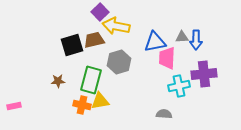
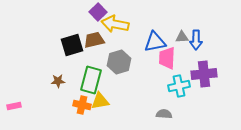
purple square: moved 2 px left
yellow arrow: moved 1 px left, 2 px up
